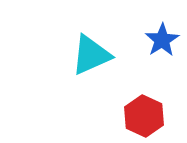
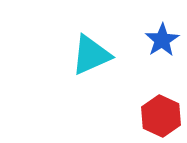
red hexagon: moved 17 px right
